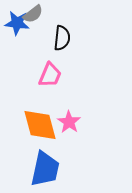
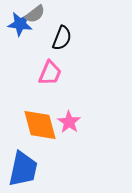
gray semicircle: moved 2 px right
blue star: moved 3 px right, 1 px down
black semicircle: rotated 15 degrees clockwise
pink trapezoid: moved 2 px up
blue trapezoid: moved 22 px left
